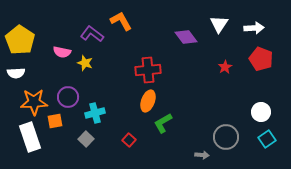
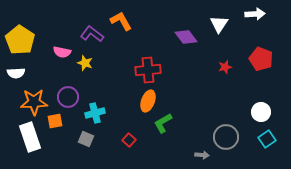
white arrow: moved 1 px right, 14 px up
red star: rotated 16 degrees clockwise
gray square: rotated 21 degrees counterclockwise
